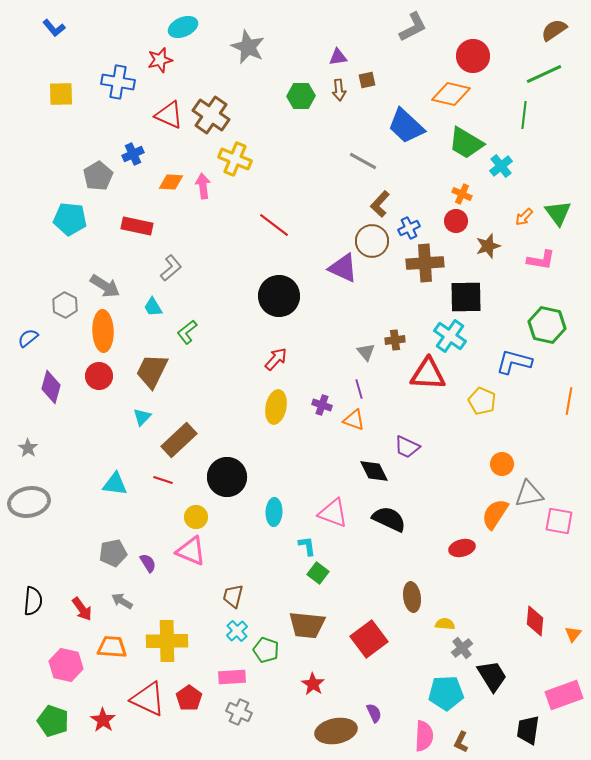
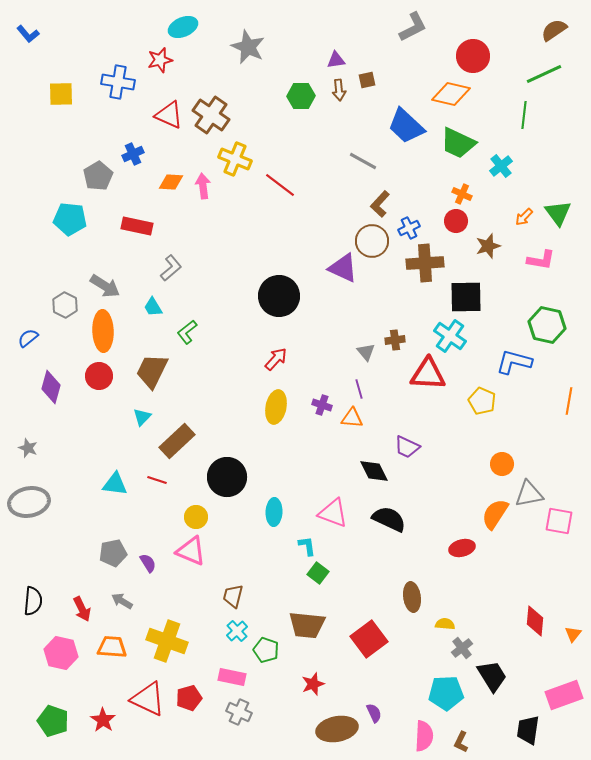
blue L-shape at (54, 28): moved 26 px left, 6 px down
purple triangle at (338, 57): moved 2 px left, 3 px down
green trapezoid at (466, 143): moved 8 px left; rotated 6 degrees counterclockwise
red line at (274, 225): moved 6 px right, 40 px up
orange triangle at (354, 420): moved 2 px left, 2 px up; rotated 15 degrees counterclockwise
brown rectangle at (179, 440): moved 2 px left, 1 px down
gray star at (28, 448): rotated 12 degrees counterclockwise
red line at (163, 480): moved 6 px left
red arrow at (82, 609): rotated 10 degrees clockwise
yellow cross at (167, 641): rotated 21 degrees clockwise
pink hexagon at (66, 665): moved 5 px left, 12 px up
pink rectangle at (232, 677): rotated 16 degrees clockwise
red star at (313, 684): rotated 20 degrees clockwise
red pentagon at (189, 698): rotated 20 degrees clockwise
brown ellipse at (336, 731): moved 1 px right, 2 px up
